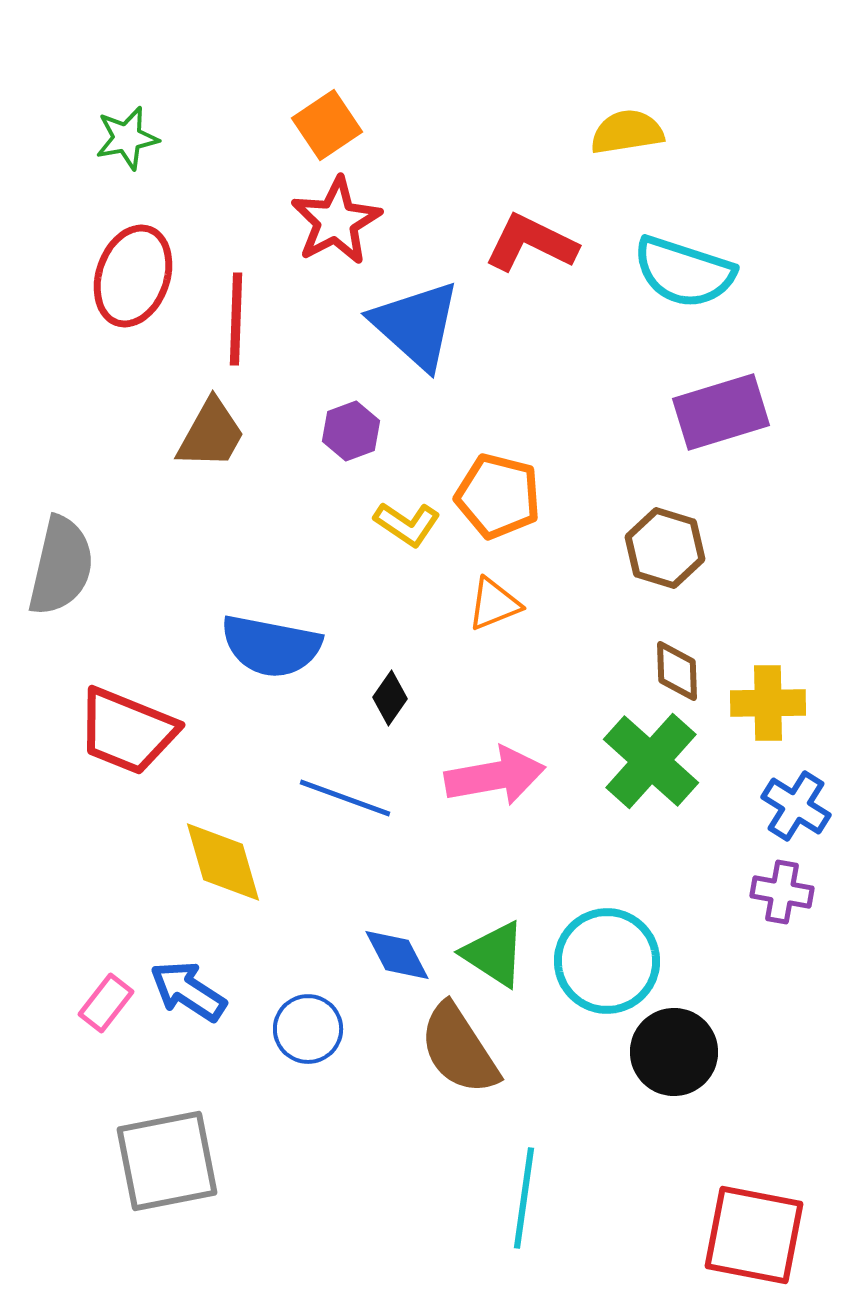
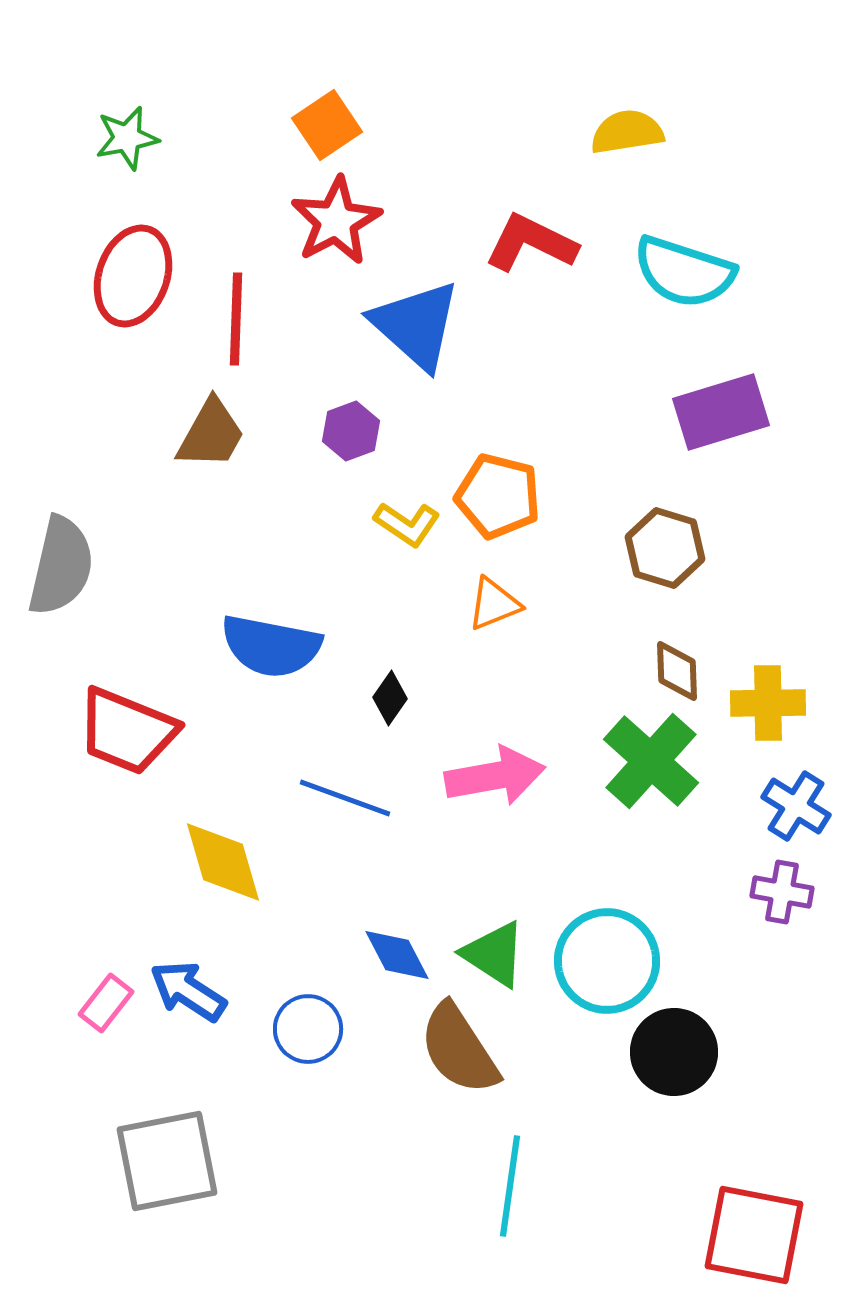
cyan line: moved 14 px left, 12 px up
